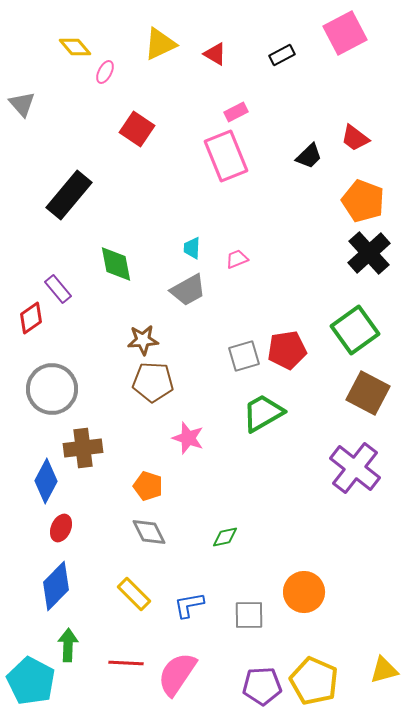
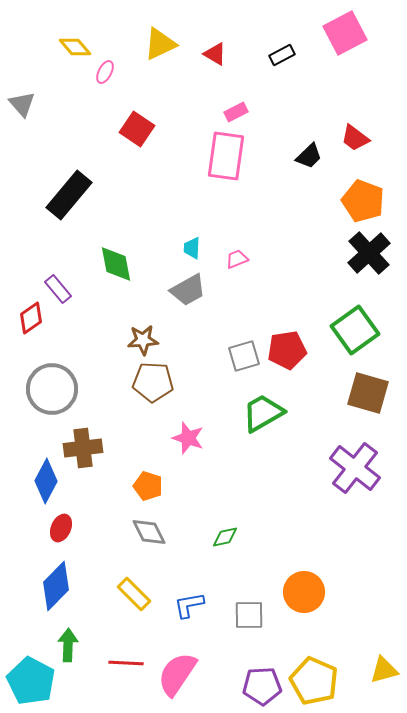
pink rectangle at (226, 156): rotated 30 degrees clockwise
brown square at (368, 393): rotated 12 degrees counterclockwise
